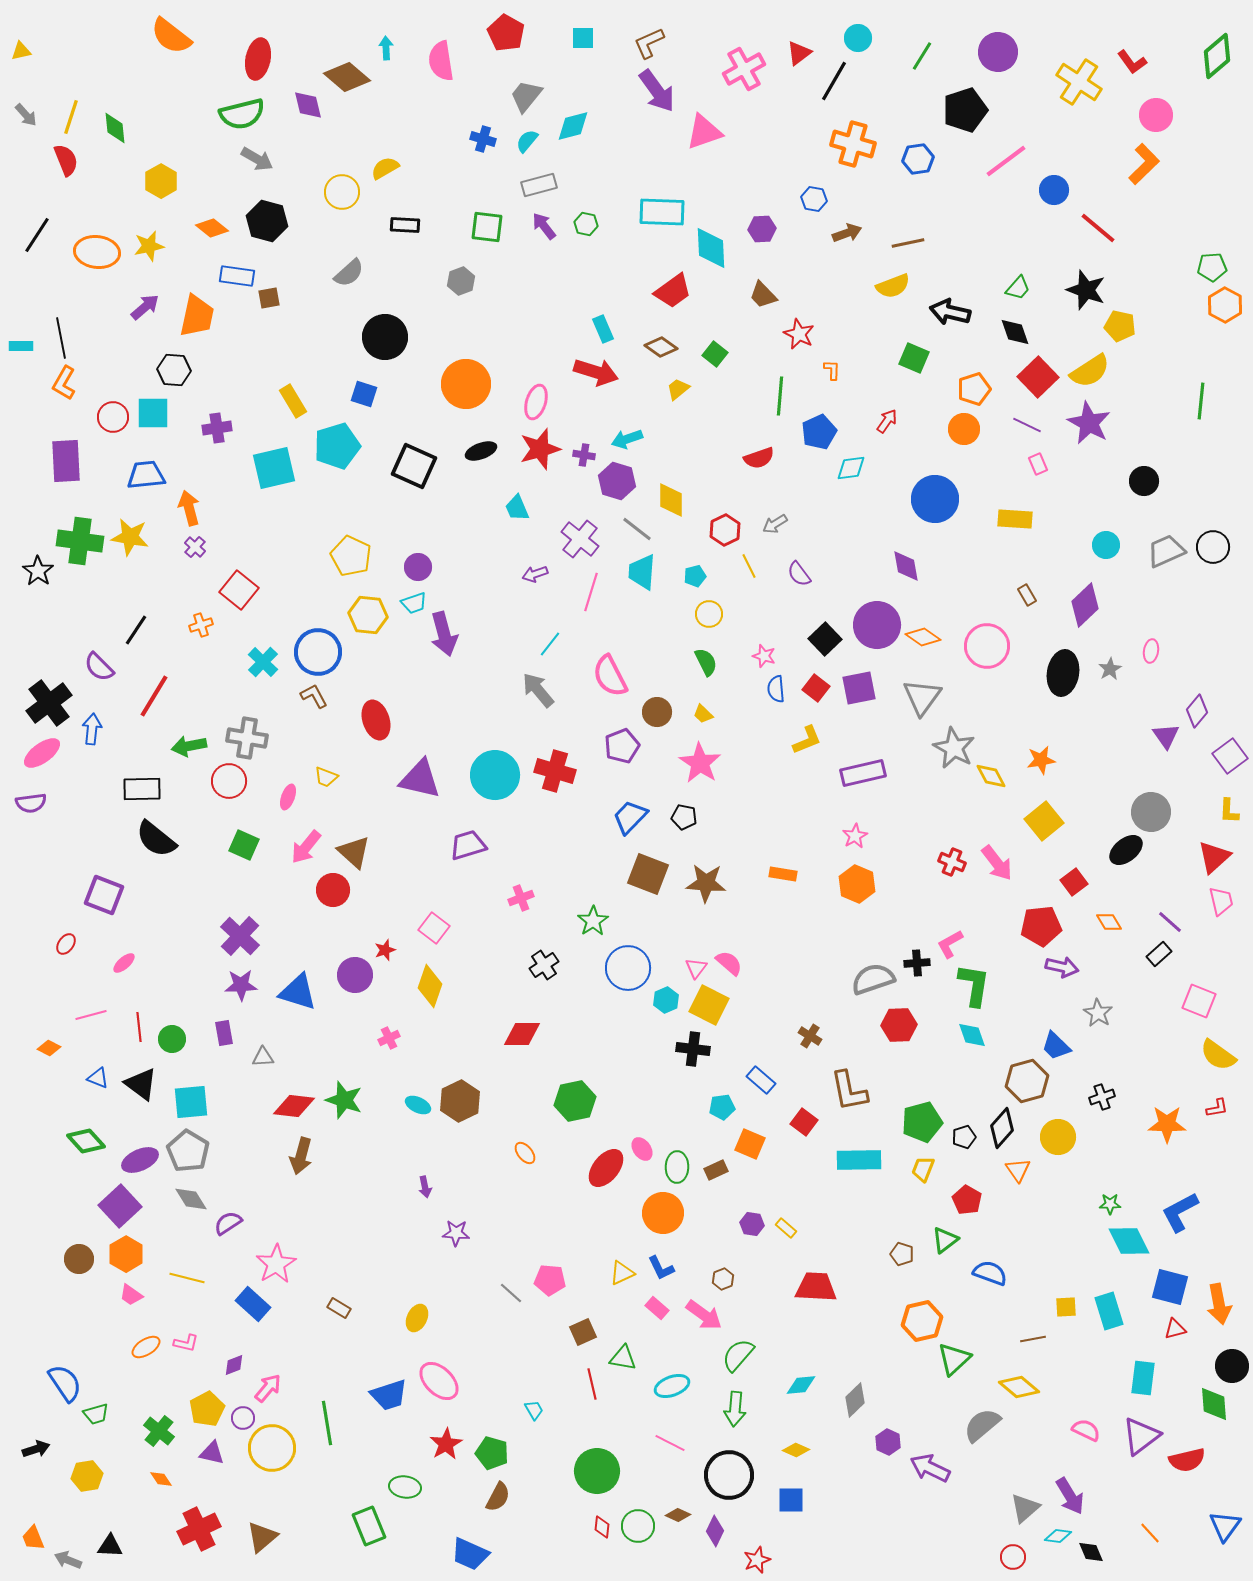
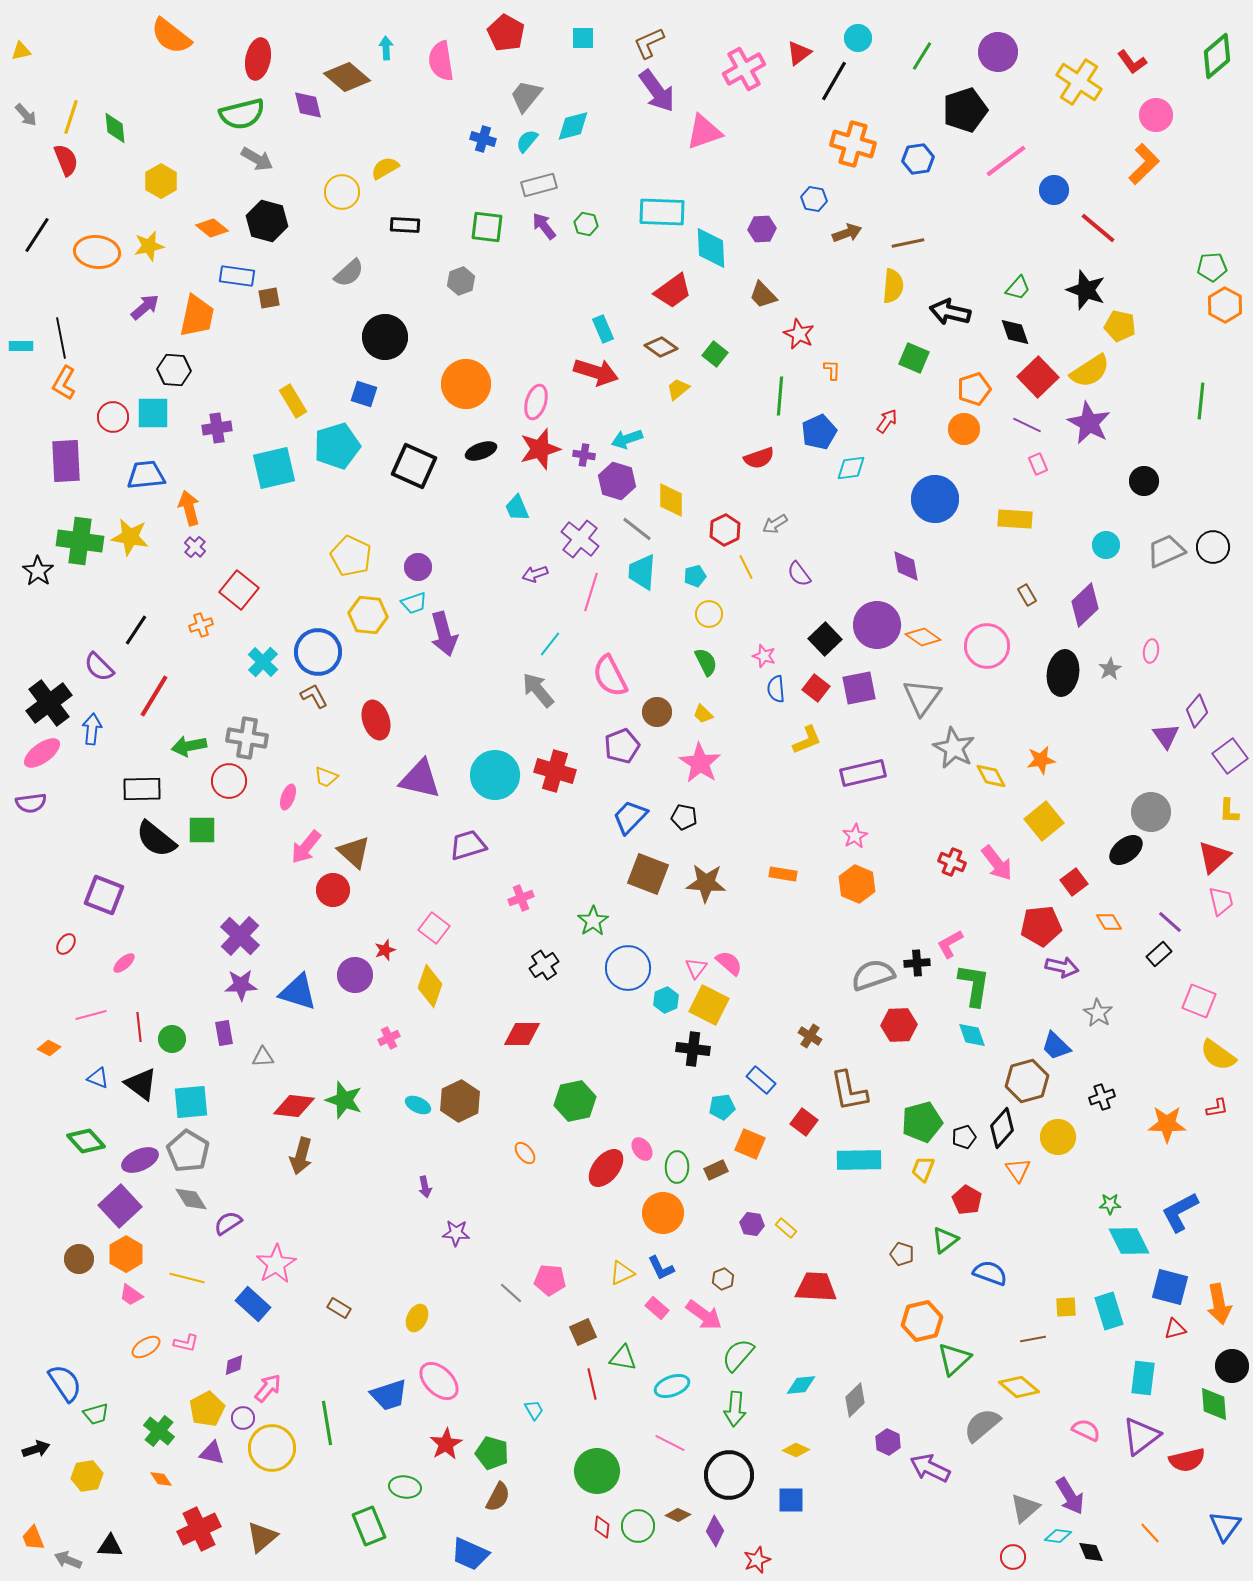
yellow semicircle at (893, 286): rotated 64 degrees counterclockwise
yellow line at (749, 566): moved 3 px left, 1 px down
green square at (244, 845): moved 42 px left, 15 px up; rotated 24 degrees counterclockwise
gray semicircle at (873, 979): moved 4 px up
